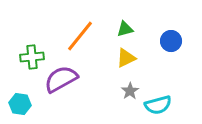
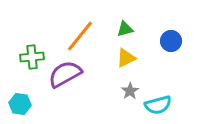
purple semicircle: moved 4 px right, 5 px up
